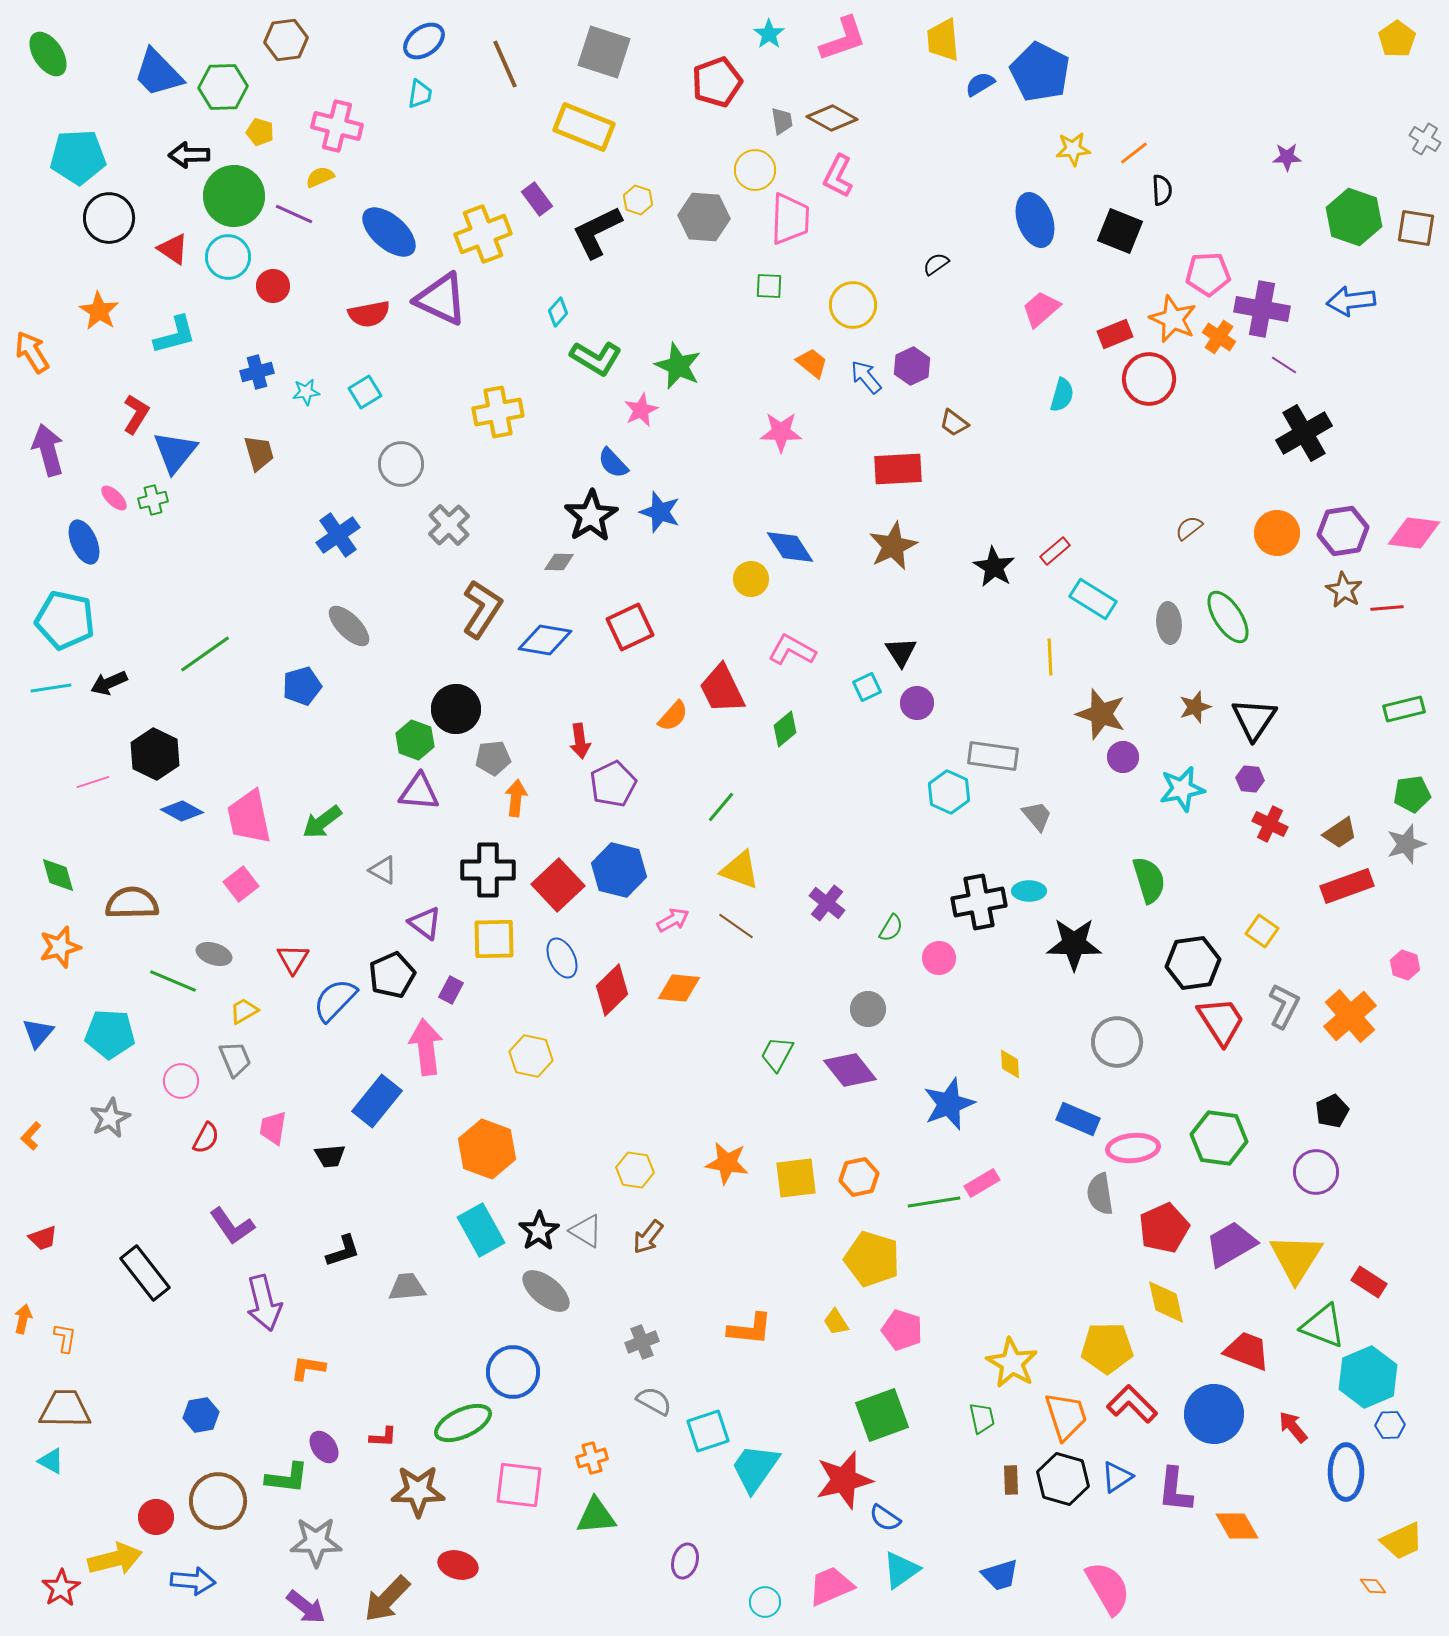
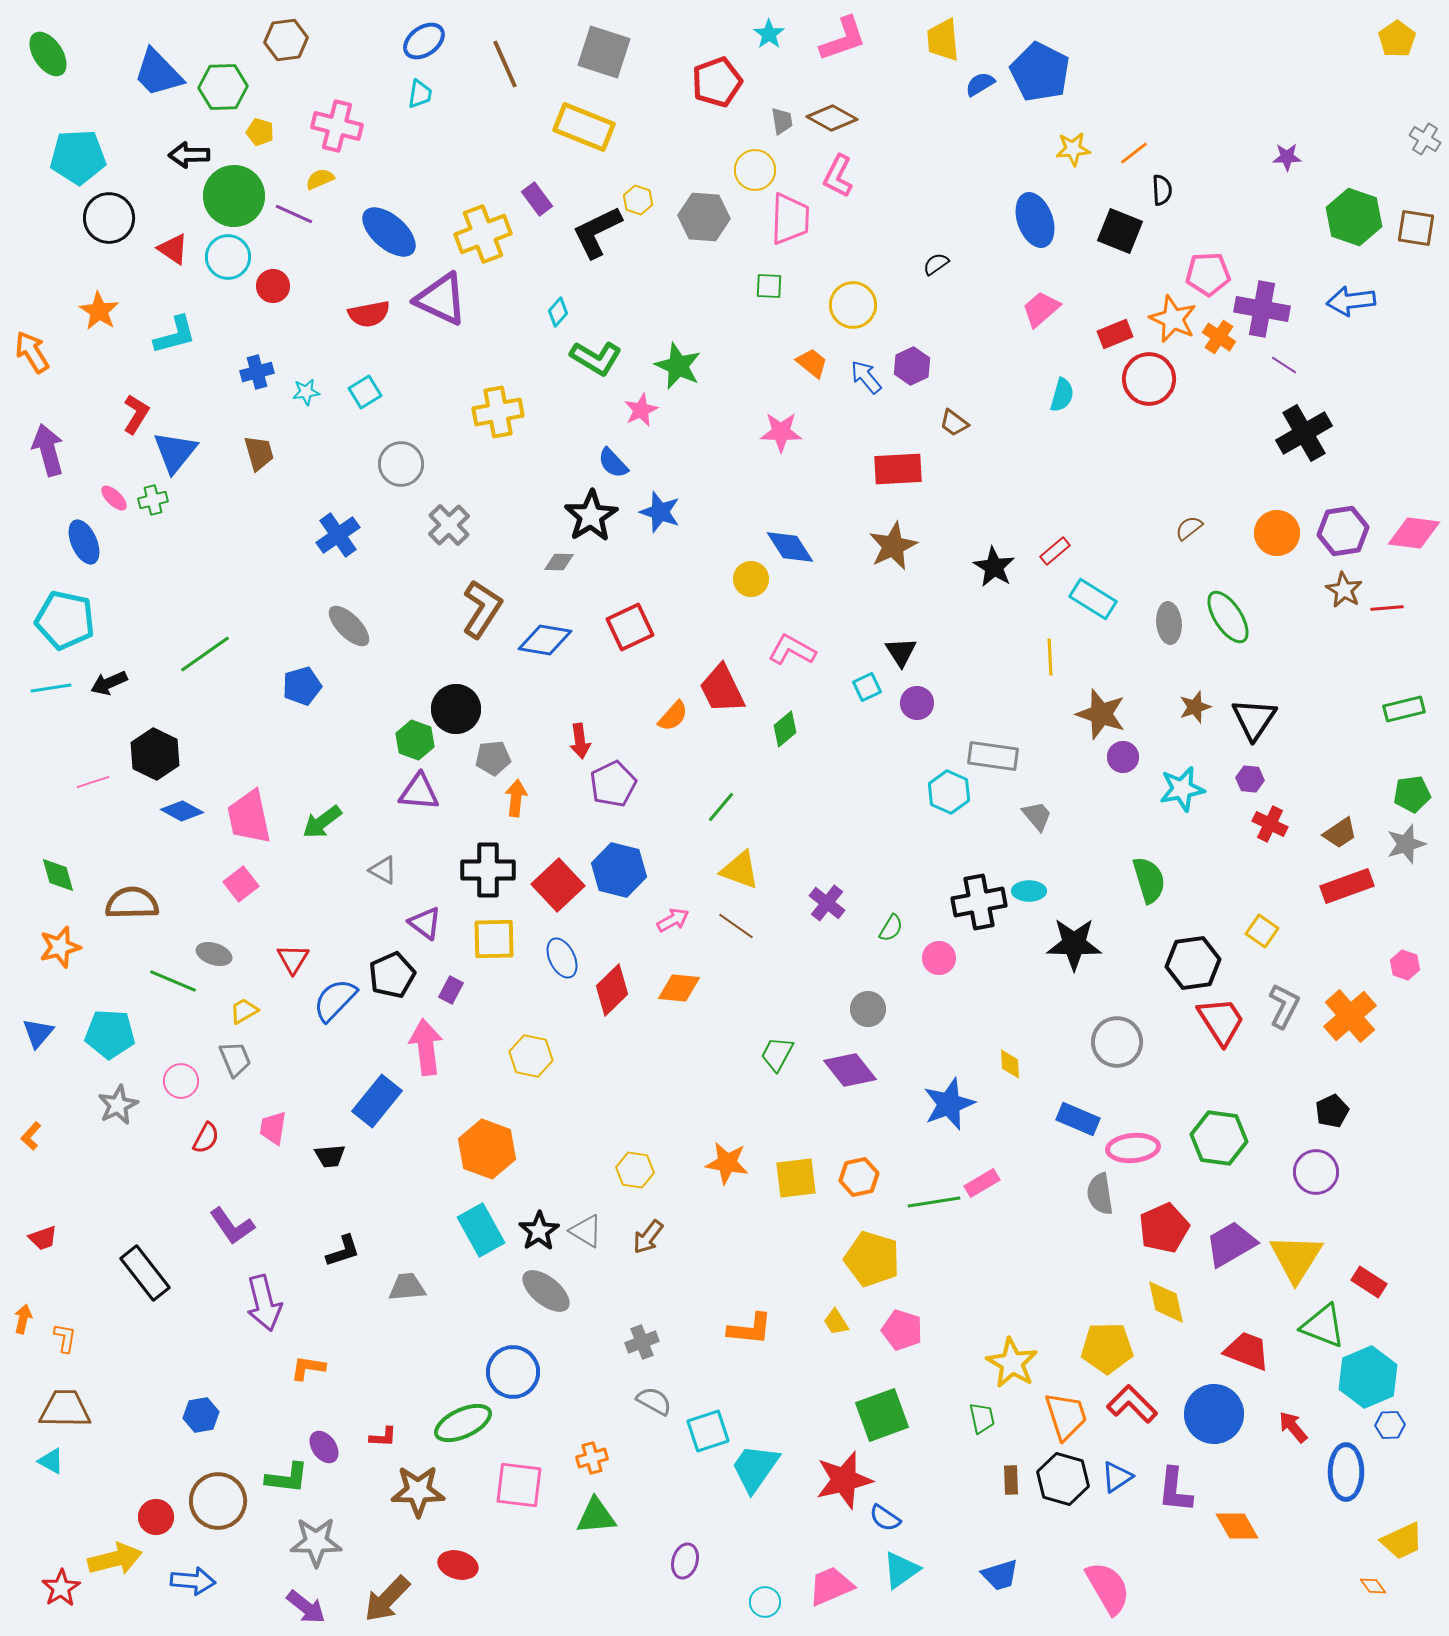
yellow semicircle at (320, 177): moved 2 px down
gray star at (110, 1118): moved 8 px right, 13 px up
